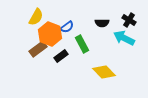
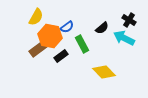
black semicircle: moved 5 px down; rotated 40 degrees counterclockwise
orange hexagon: moved 2 px down; rotated 10 degrees counterclockwise
